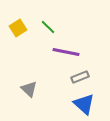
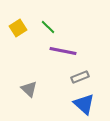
purple line: moved 3 px left, 1 px up
